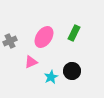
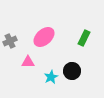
green rectangle: moved 10 px right, 5 px down
pink ellipse: rotated 15 degrees clockwise
pink triangle: moved 3 px left; rotated 24 degrees clockwise
